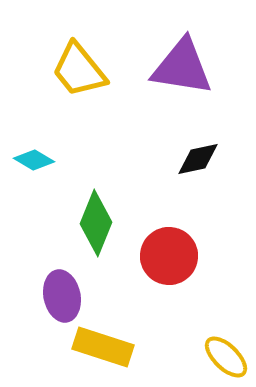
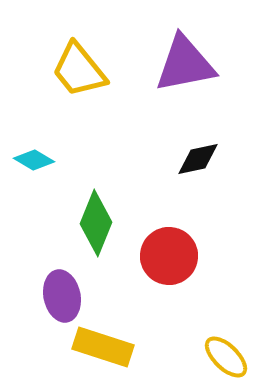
purple triangle: moved 3 px right, 3 px up; rotated 20 degrees counterclockwise
